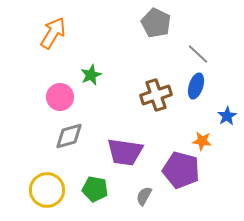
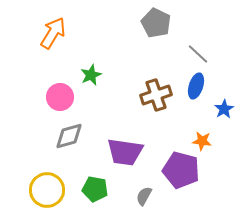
blue star: moved 3 px left, 7 px up
